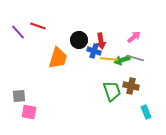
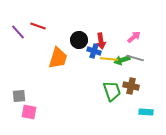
cyan rectangle: rotated 64 degrees counterclockwise
